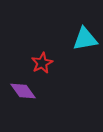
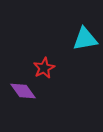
red star: moved 2 px right, 5 px down
